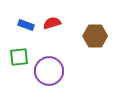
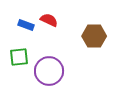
red semicircle: moved 3 px left, 3 px up; rotated 42 degrees clockwise
brown hexagon: moved 1 px left
